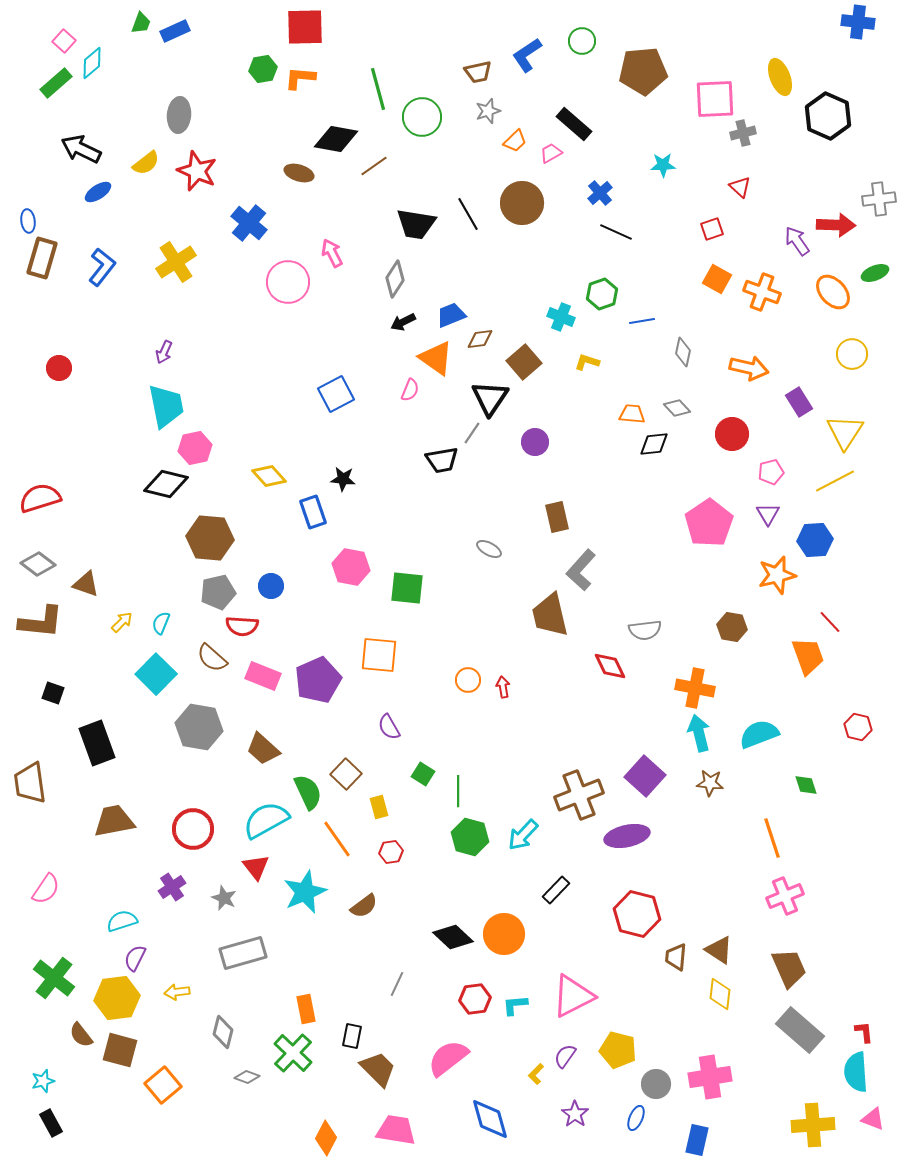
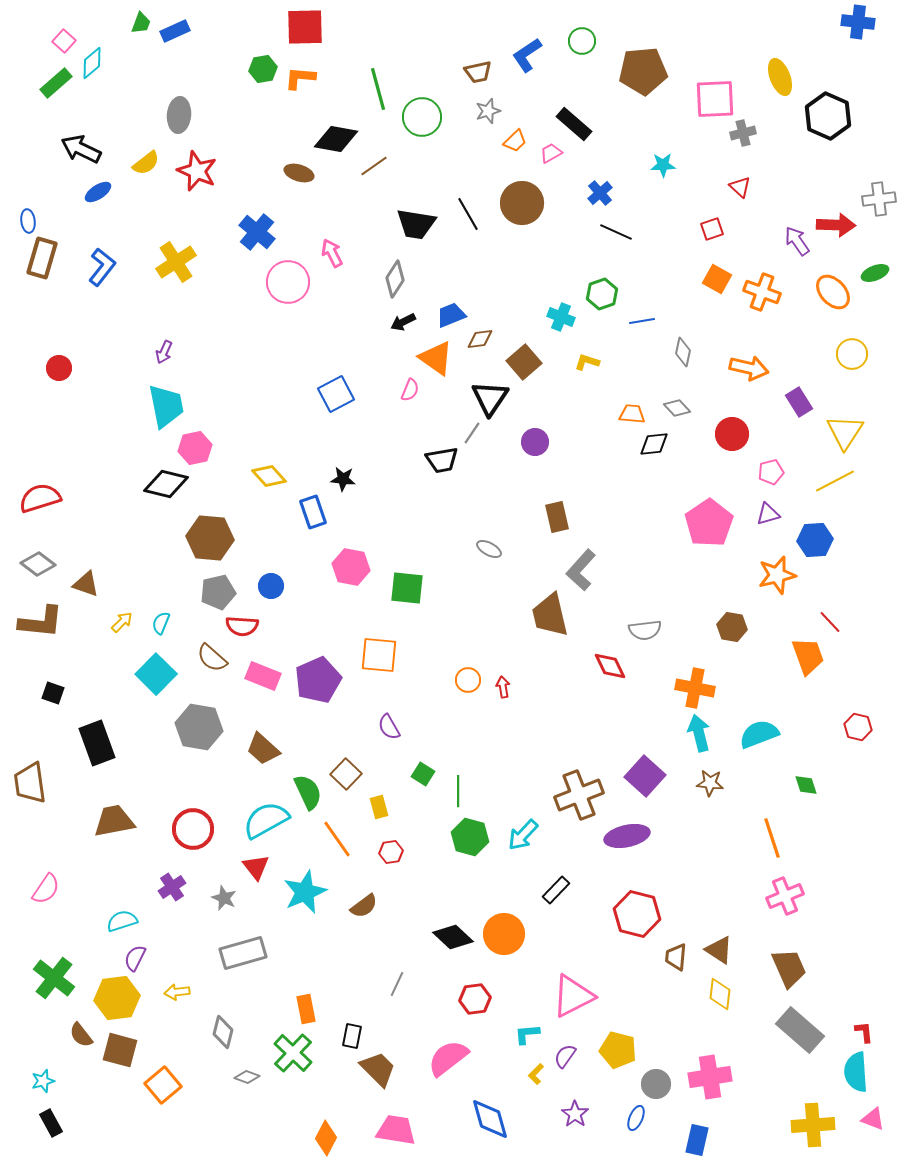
blue cross at (249, 223): moved 8 px right, 9 px down
purple triangle at (768, 514): rotated 45 degrees clockwise
cyan L-shape at (515, 1005): moved 12 px right, 29 px down
